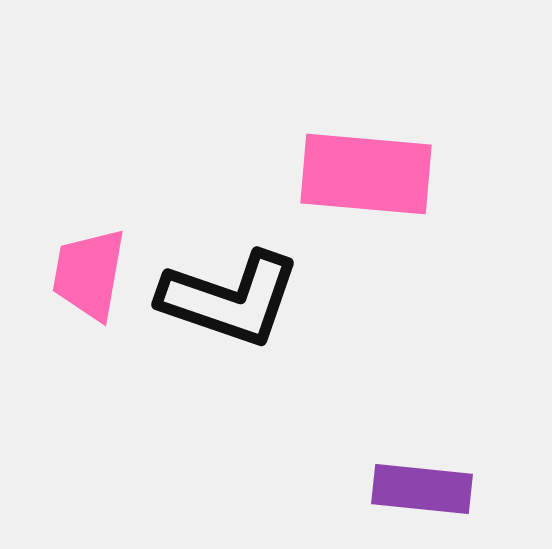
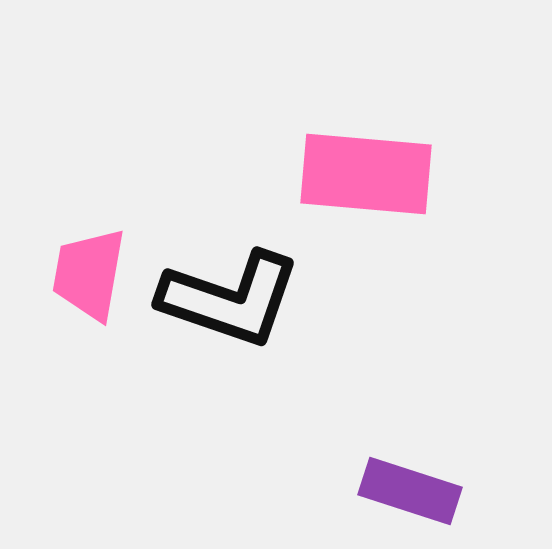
purple rectangle: moved 12 px left, 2 px down; rotated 12 degrees clockwise
